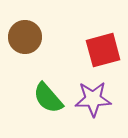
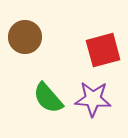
purple star: rotated 6 degrees clockwise
